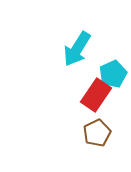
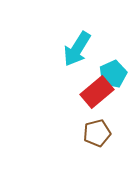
red rectangle: moved 1 px right, 3 px up; rotated 16 degrees clockwise
brown pentagon: rotated 12 degrees clockwise
